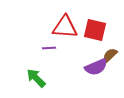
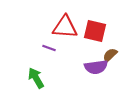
red square: moved 1 px down
purple line: rotated 24 degrees clockwise
purple semicircle: rotated 15 degrees clockwise
green arrow: rotated 15 degrees clockwise
